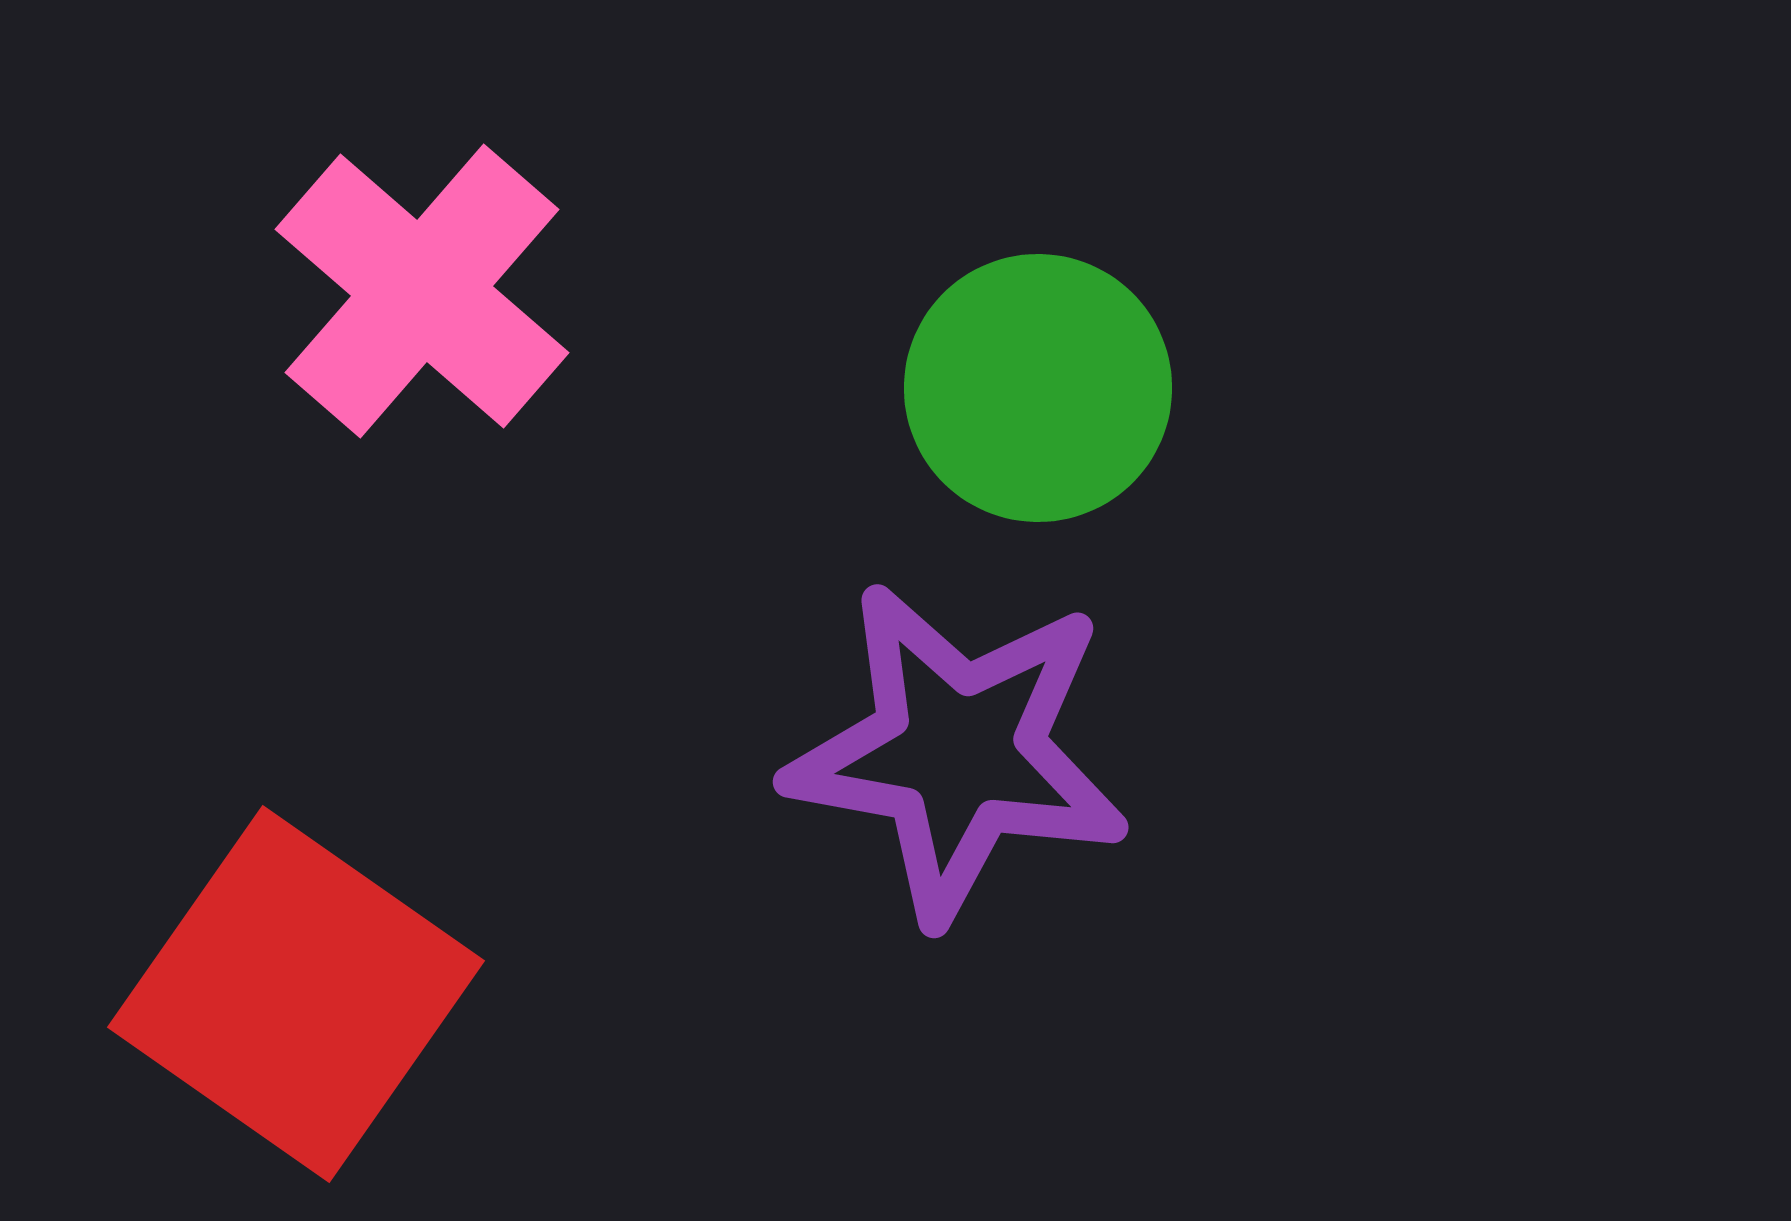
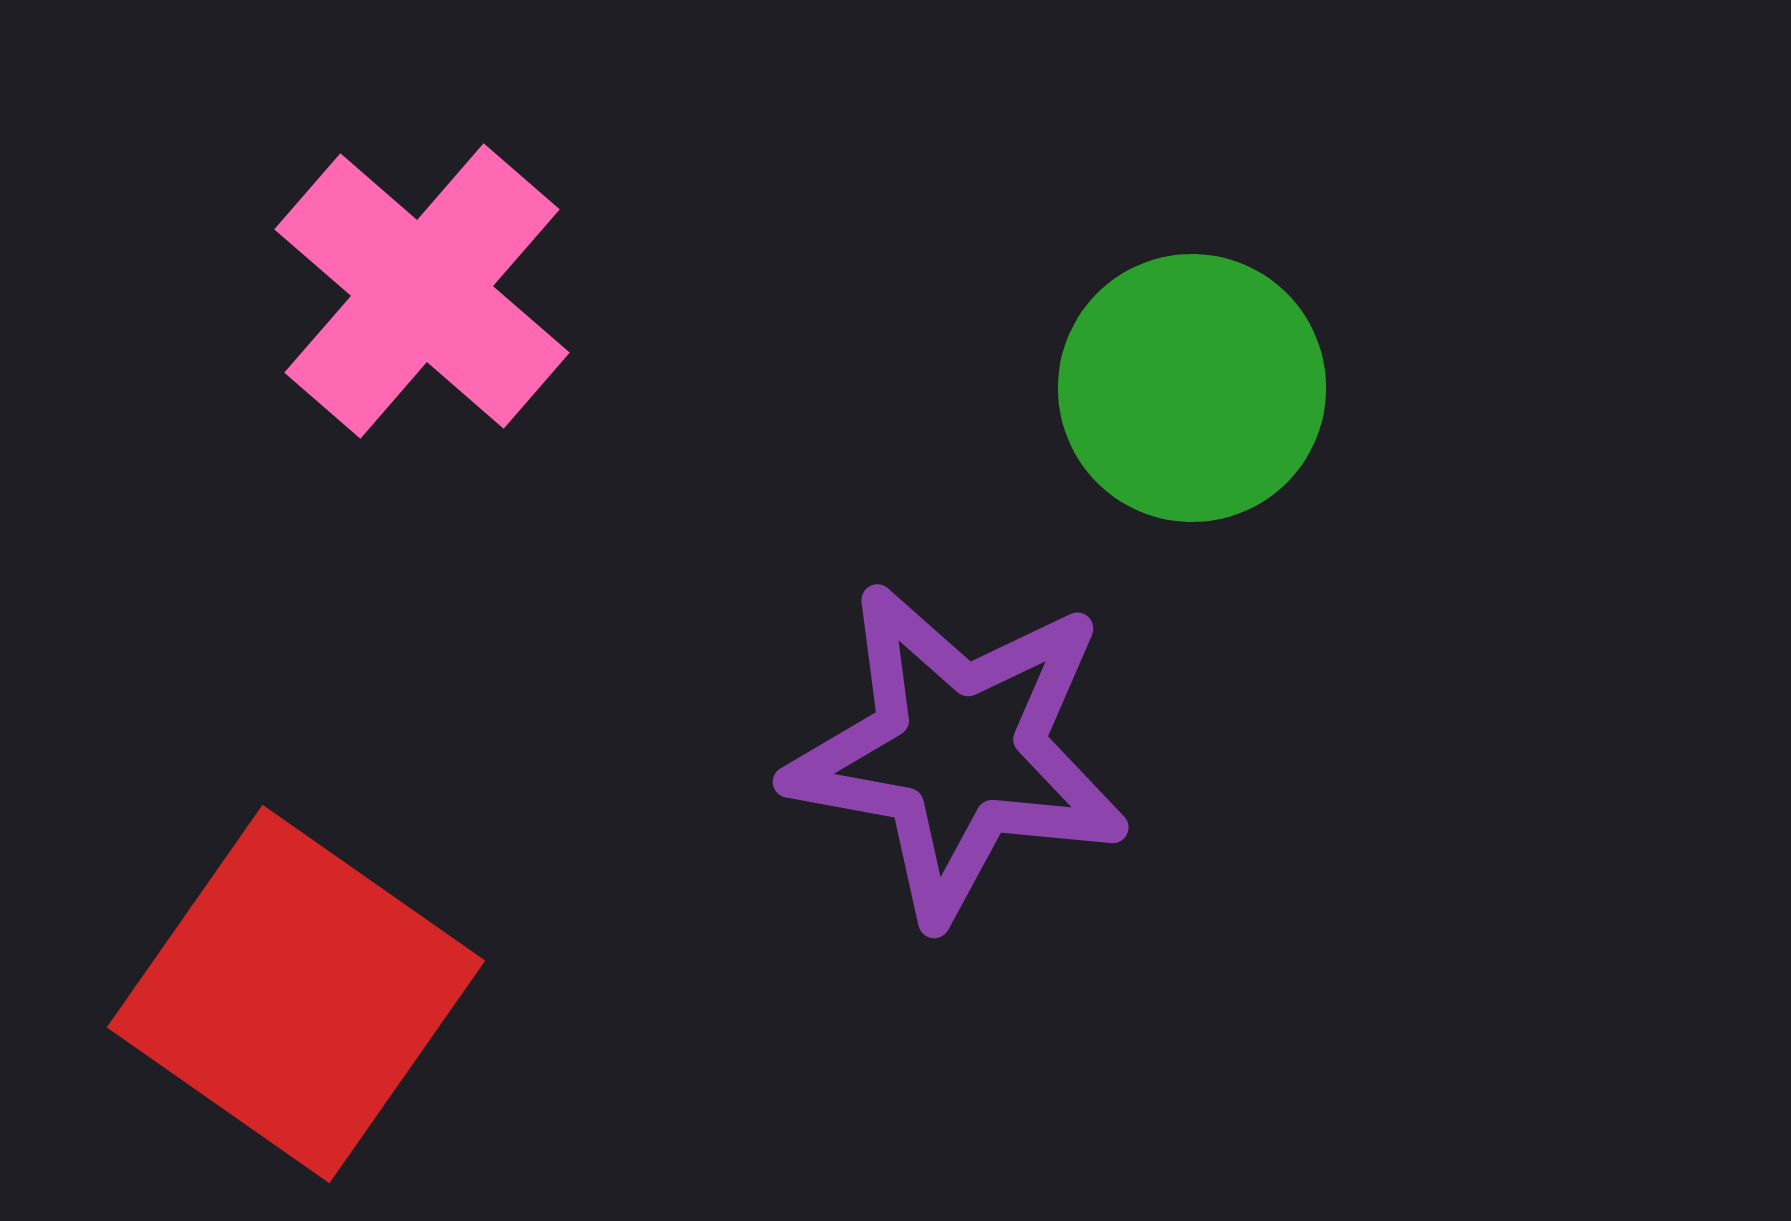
green circle: moved 154 px right
